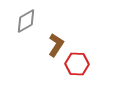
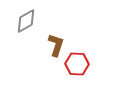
brown L-shape: rotated 15 degrees counterclockwise
